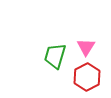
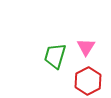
red hexagon: moved 1 px right, 4 px down
